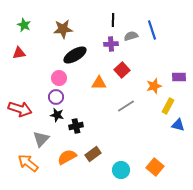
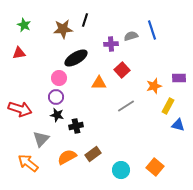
black line: moved 28 px left; rotated 16 degrees clockwise
black ellipse: moved 1 px right, 3 px down
purple rectangle: moved 1 px down
